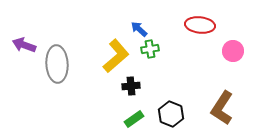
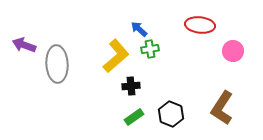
green rectangle: moved 2 px up
